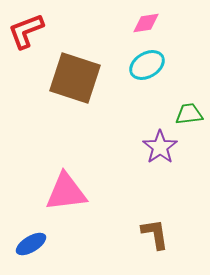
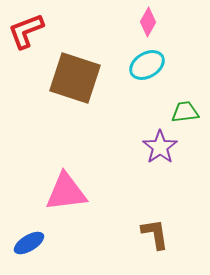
pink diamond: moved 2 px right, 1 px up; rotated 52 degrees counterclockwise
green trapezoid: moved 4 px left, 2 px up
blue ellipse: moved 2 px left, 1 px up
